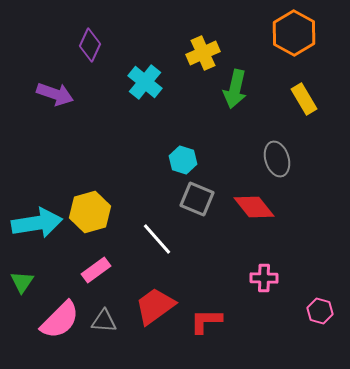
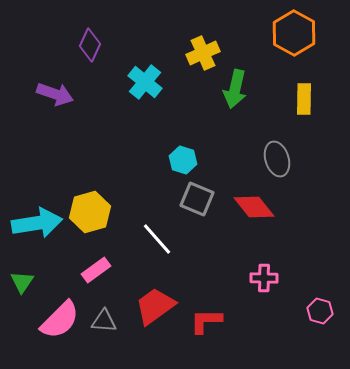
yellow rectangle: rotated 32 degrees clockwise
